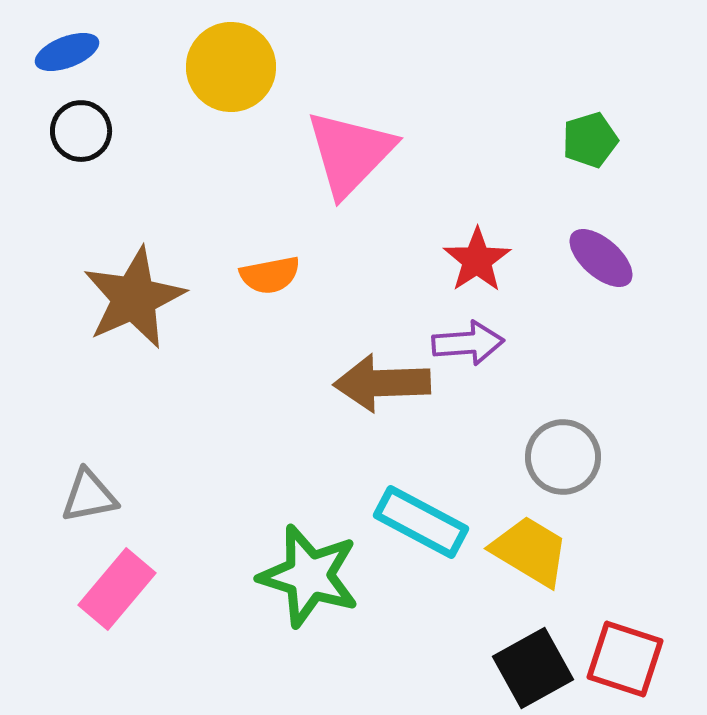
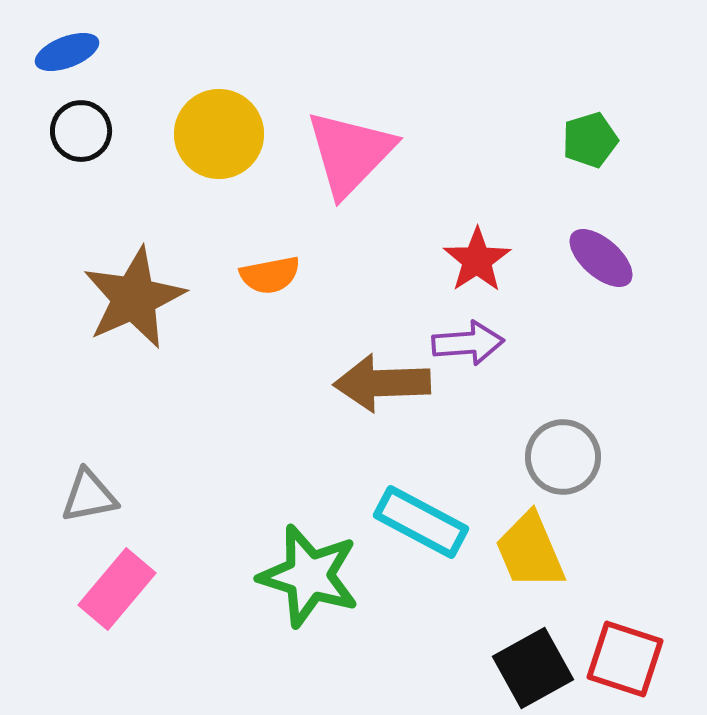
yellow circle: moved 12 px left, 67 px down
yellow trapezoid: rotated 144 degrees counterclockwise
